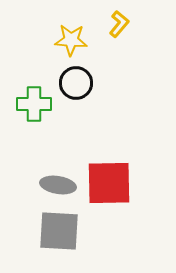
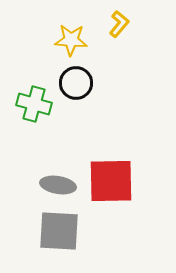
green cross: rotated 16 degrees clockwise
red square: moved 2 px right, 2 px up
